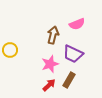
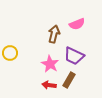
brown arrow: moved 1 px right, 1 px up
yellow circle: moved 3 px down
purple trapezoid: moved 1 px right, 2 px down
pink star: rotated 24 degrees counterclockwise
red arrow: rotated 128 degrees counterclockwise
